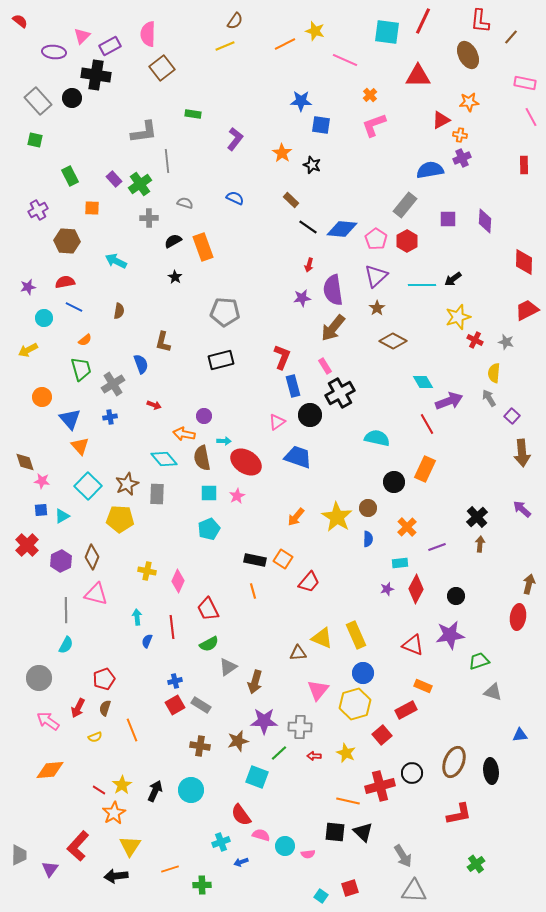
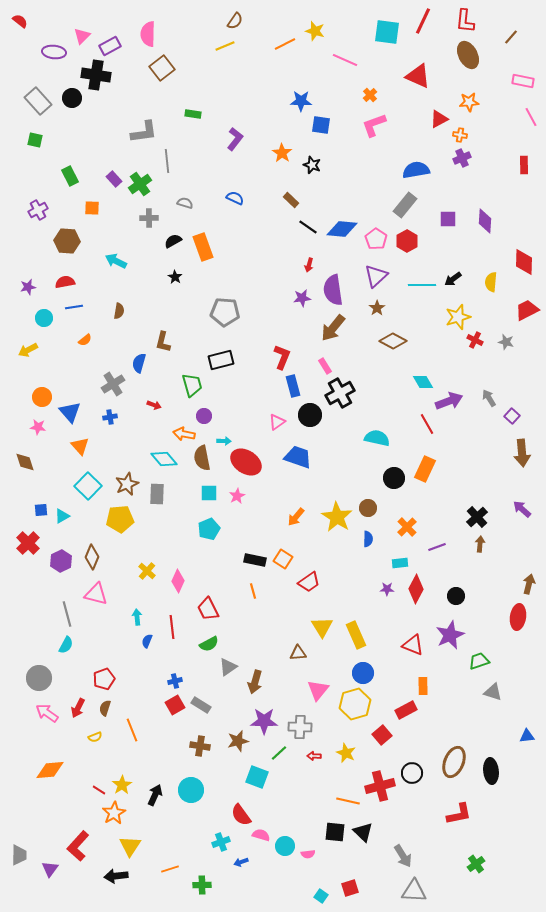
red L-shape at (480, 21): moved 15 px left
red triangle at (418, 76): rotated 24 degrees clockwise
pink rectangle at (525, 83): moved 2 px left, 2 px up
red triangle at (441, 120): moved 2 px left, 1 px up
blue semicircle at (430, 170): moved 14 px left
blue line at (74, 307): rotated 36 degrees counterclockwise
blue semicircle at (141, 364): moved 2 px left, 1 px up; rotated 144 degrees counterclockwise
green trapezoid at (81, 369): moved 111 px right, 16 px down
yellow semicircle at (494, 373): moved 3 px left, 91 px up
blue triangle at (70, 419): moved 7 px up
pink star at (42, 481): moved 4 px left, 54 px up
black circle at (394, 482): moved 4 px up
yellow pentagon at (120, 519): rotated 8 degrees counterclockwise
red cross at (27, 545): moved 1 px right, 2 px up
yellow cross at (147, 571): rotated 30 degrees clockwise
red trapezoid at (309, 582): rotated 15 degrees clockwise
purple star at (387, 589): rotated 16 degrees clockwise
gray line at (66, 610): moved 1 px right, 4 px down; rotated 15 degrees counterclockwise
purple star at (450, 635): rotated 16 degrees counterclockwise
yellow triangle at (322, 638): moved 11 px up; rotated 35 degrees clockwise
orange rectangle at (423, 686): rotated 66 degrees clockwise
pink arrow at (48, 721): moved 1 px left, 8 px up
blue triangle at (520, 735): moved 7 px right, 1 px down
black arrow at (155, 791): moved 4 px down
